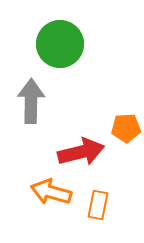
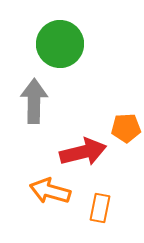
gray arrow: moved 3 px right
red arrow: moved 2 px right
orange arrow: moved 1 px left, 1 px up
orange rectangle: moved 2 px right, 3 px down
